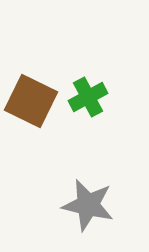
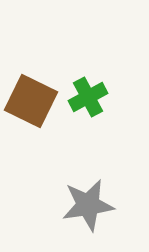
gray star: rotated 22 degrees counterclockwise
